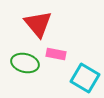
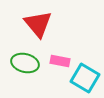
pink rectangle: moved 4 px right, 7 px down
